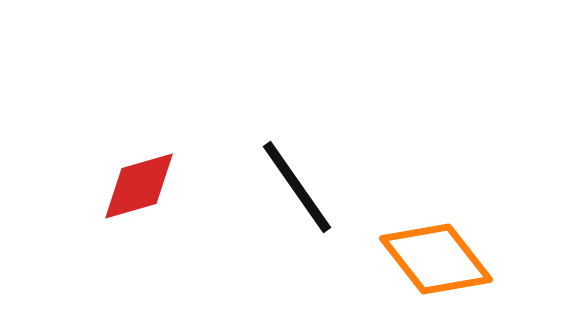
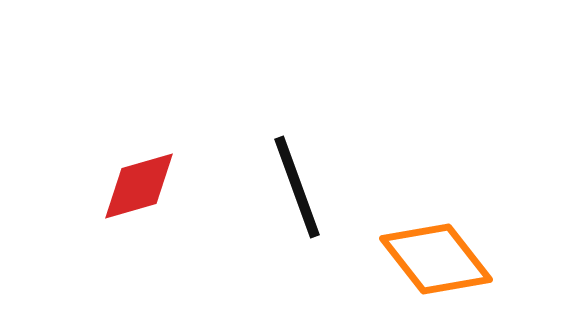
black line: rotated 15 degrees clockwise
